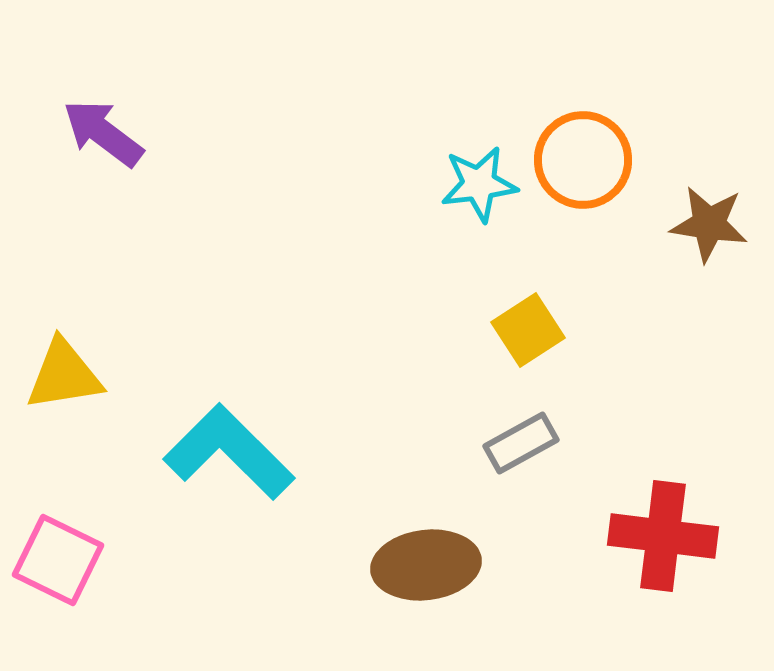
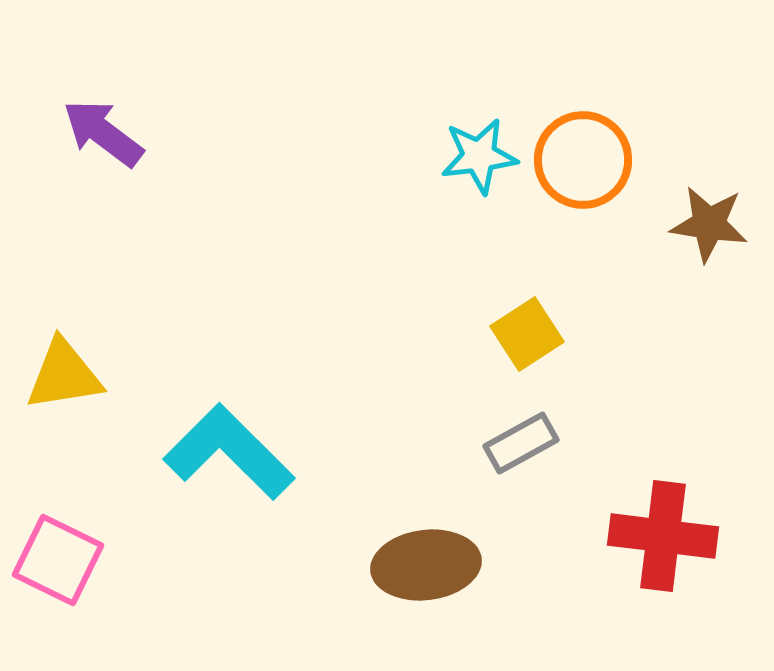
cyan star: moved 28 px up
yellow square: moved 1 px left, 4 px down
